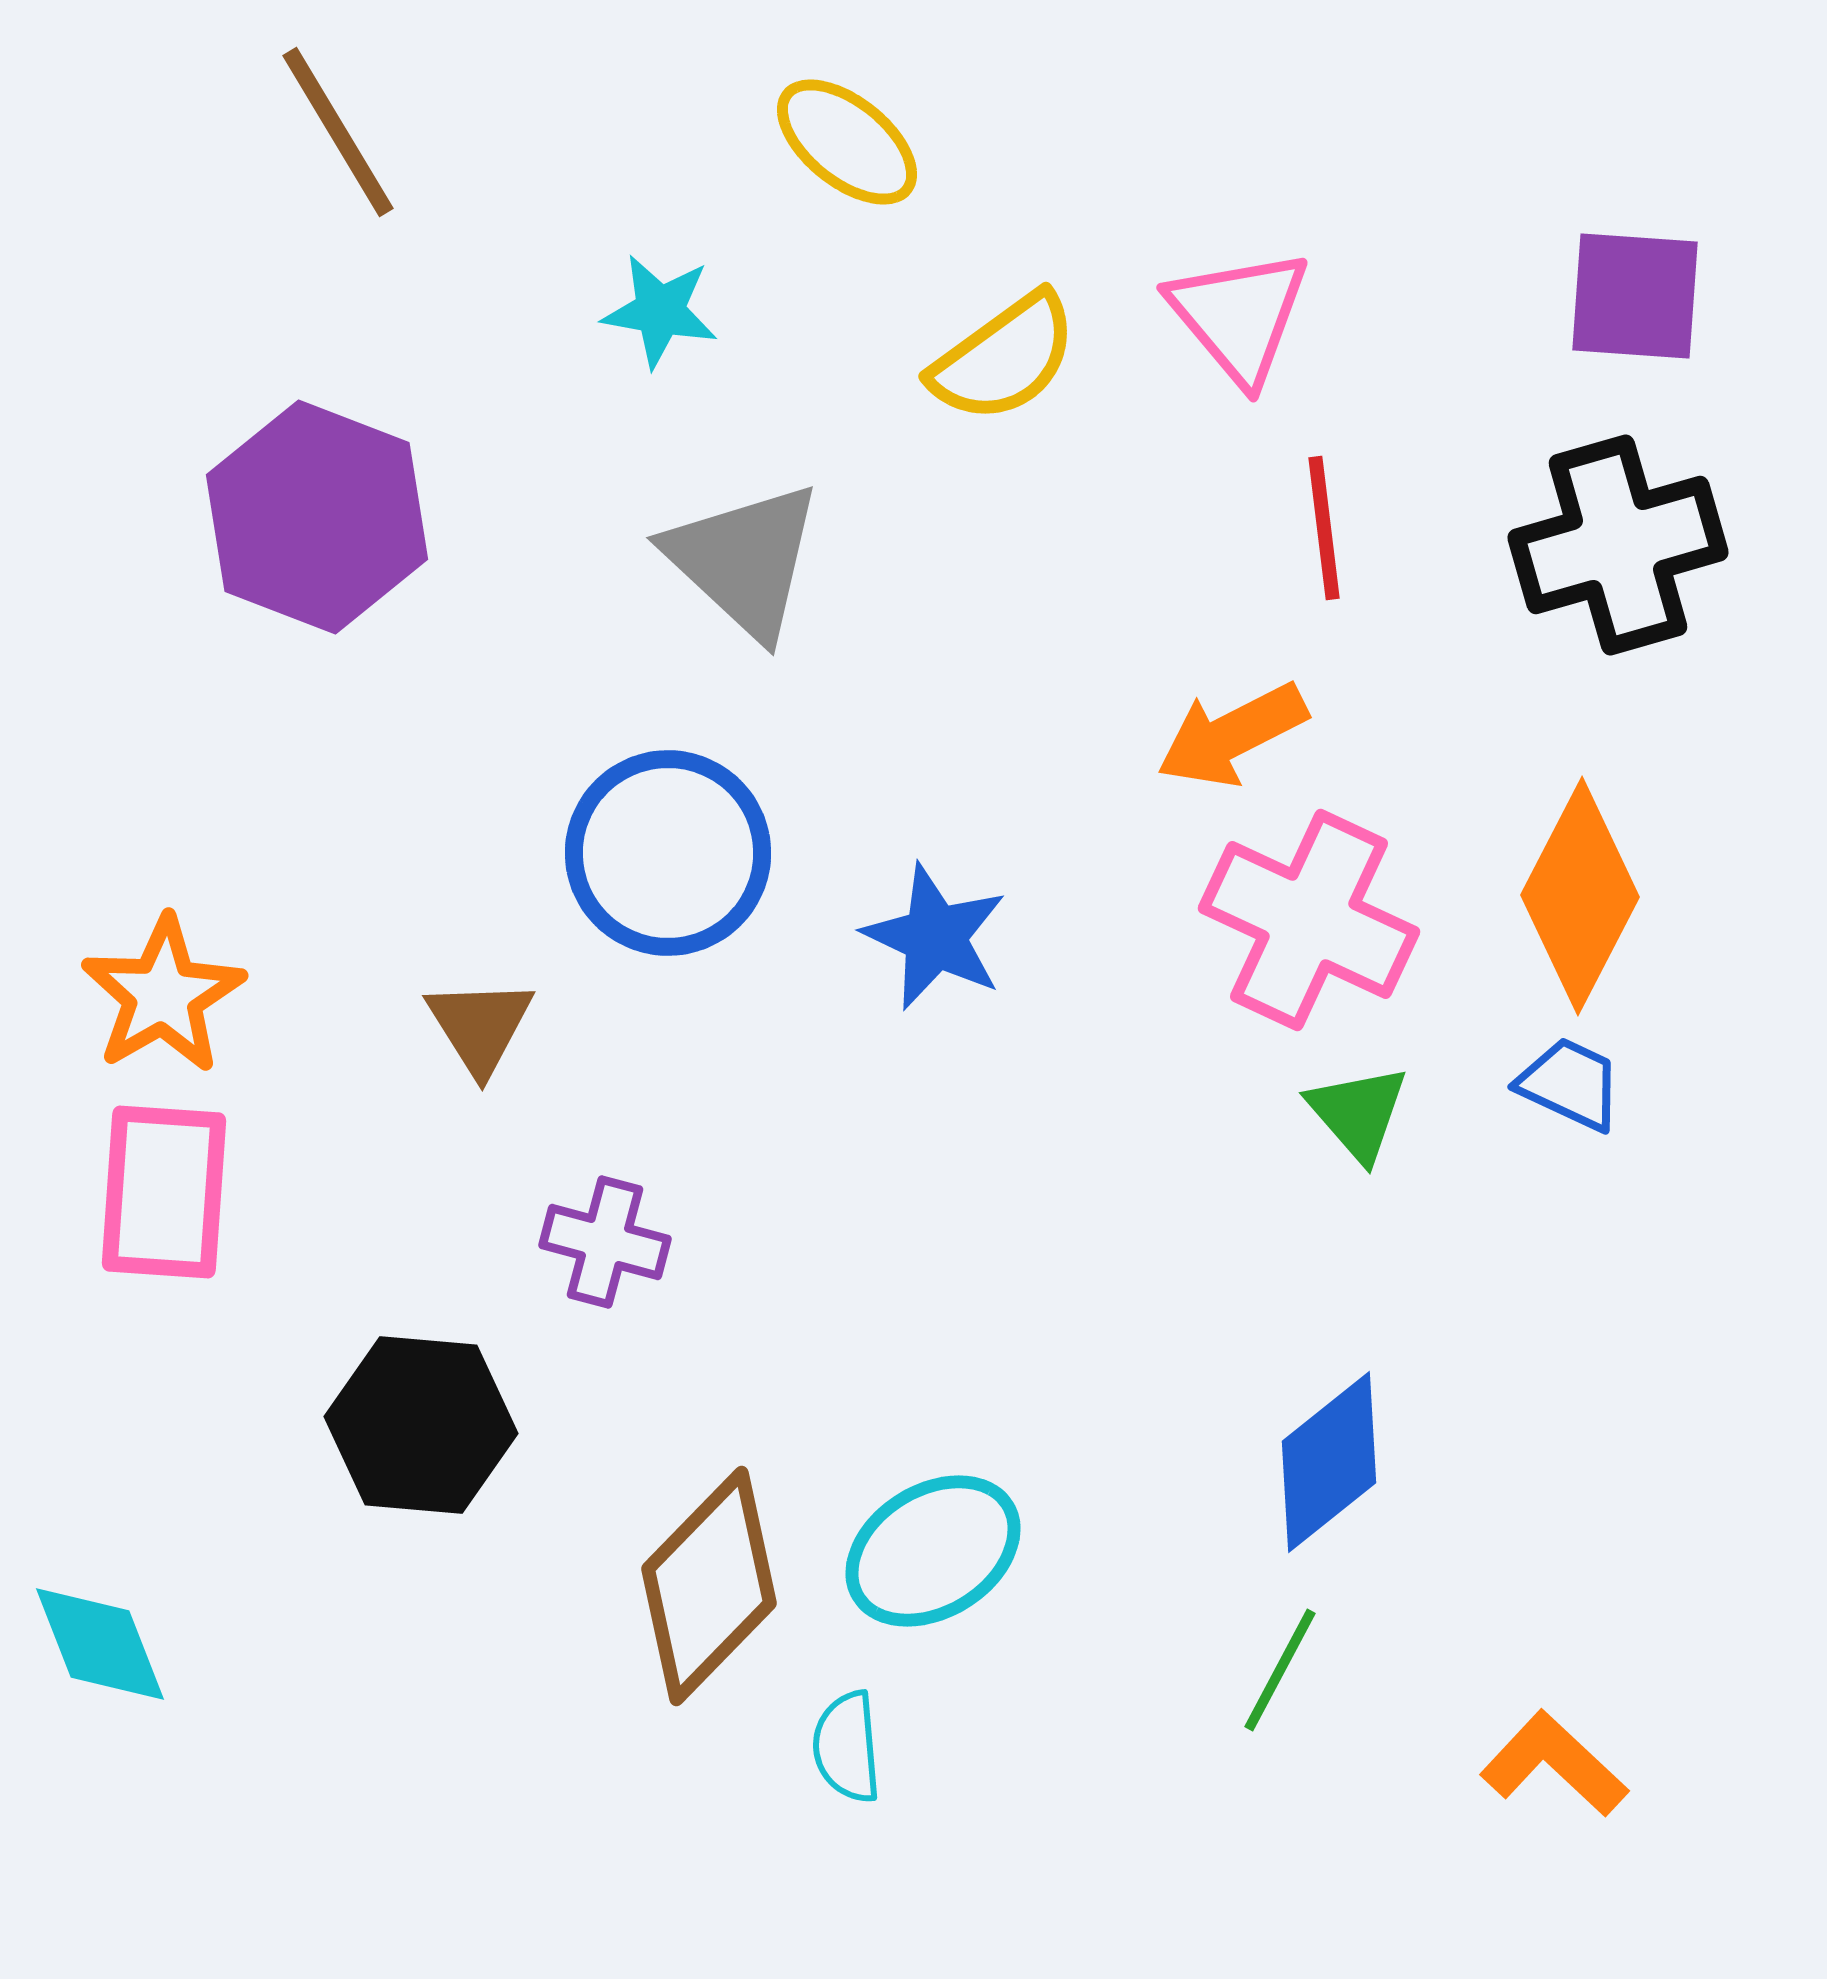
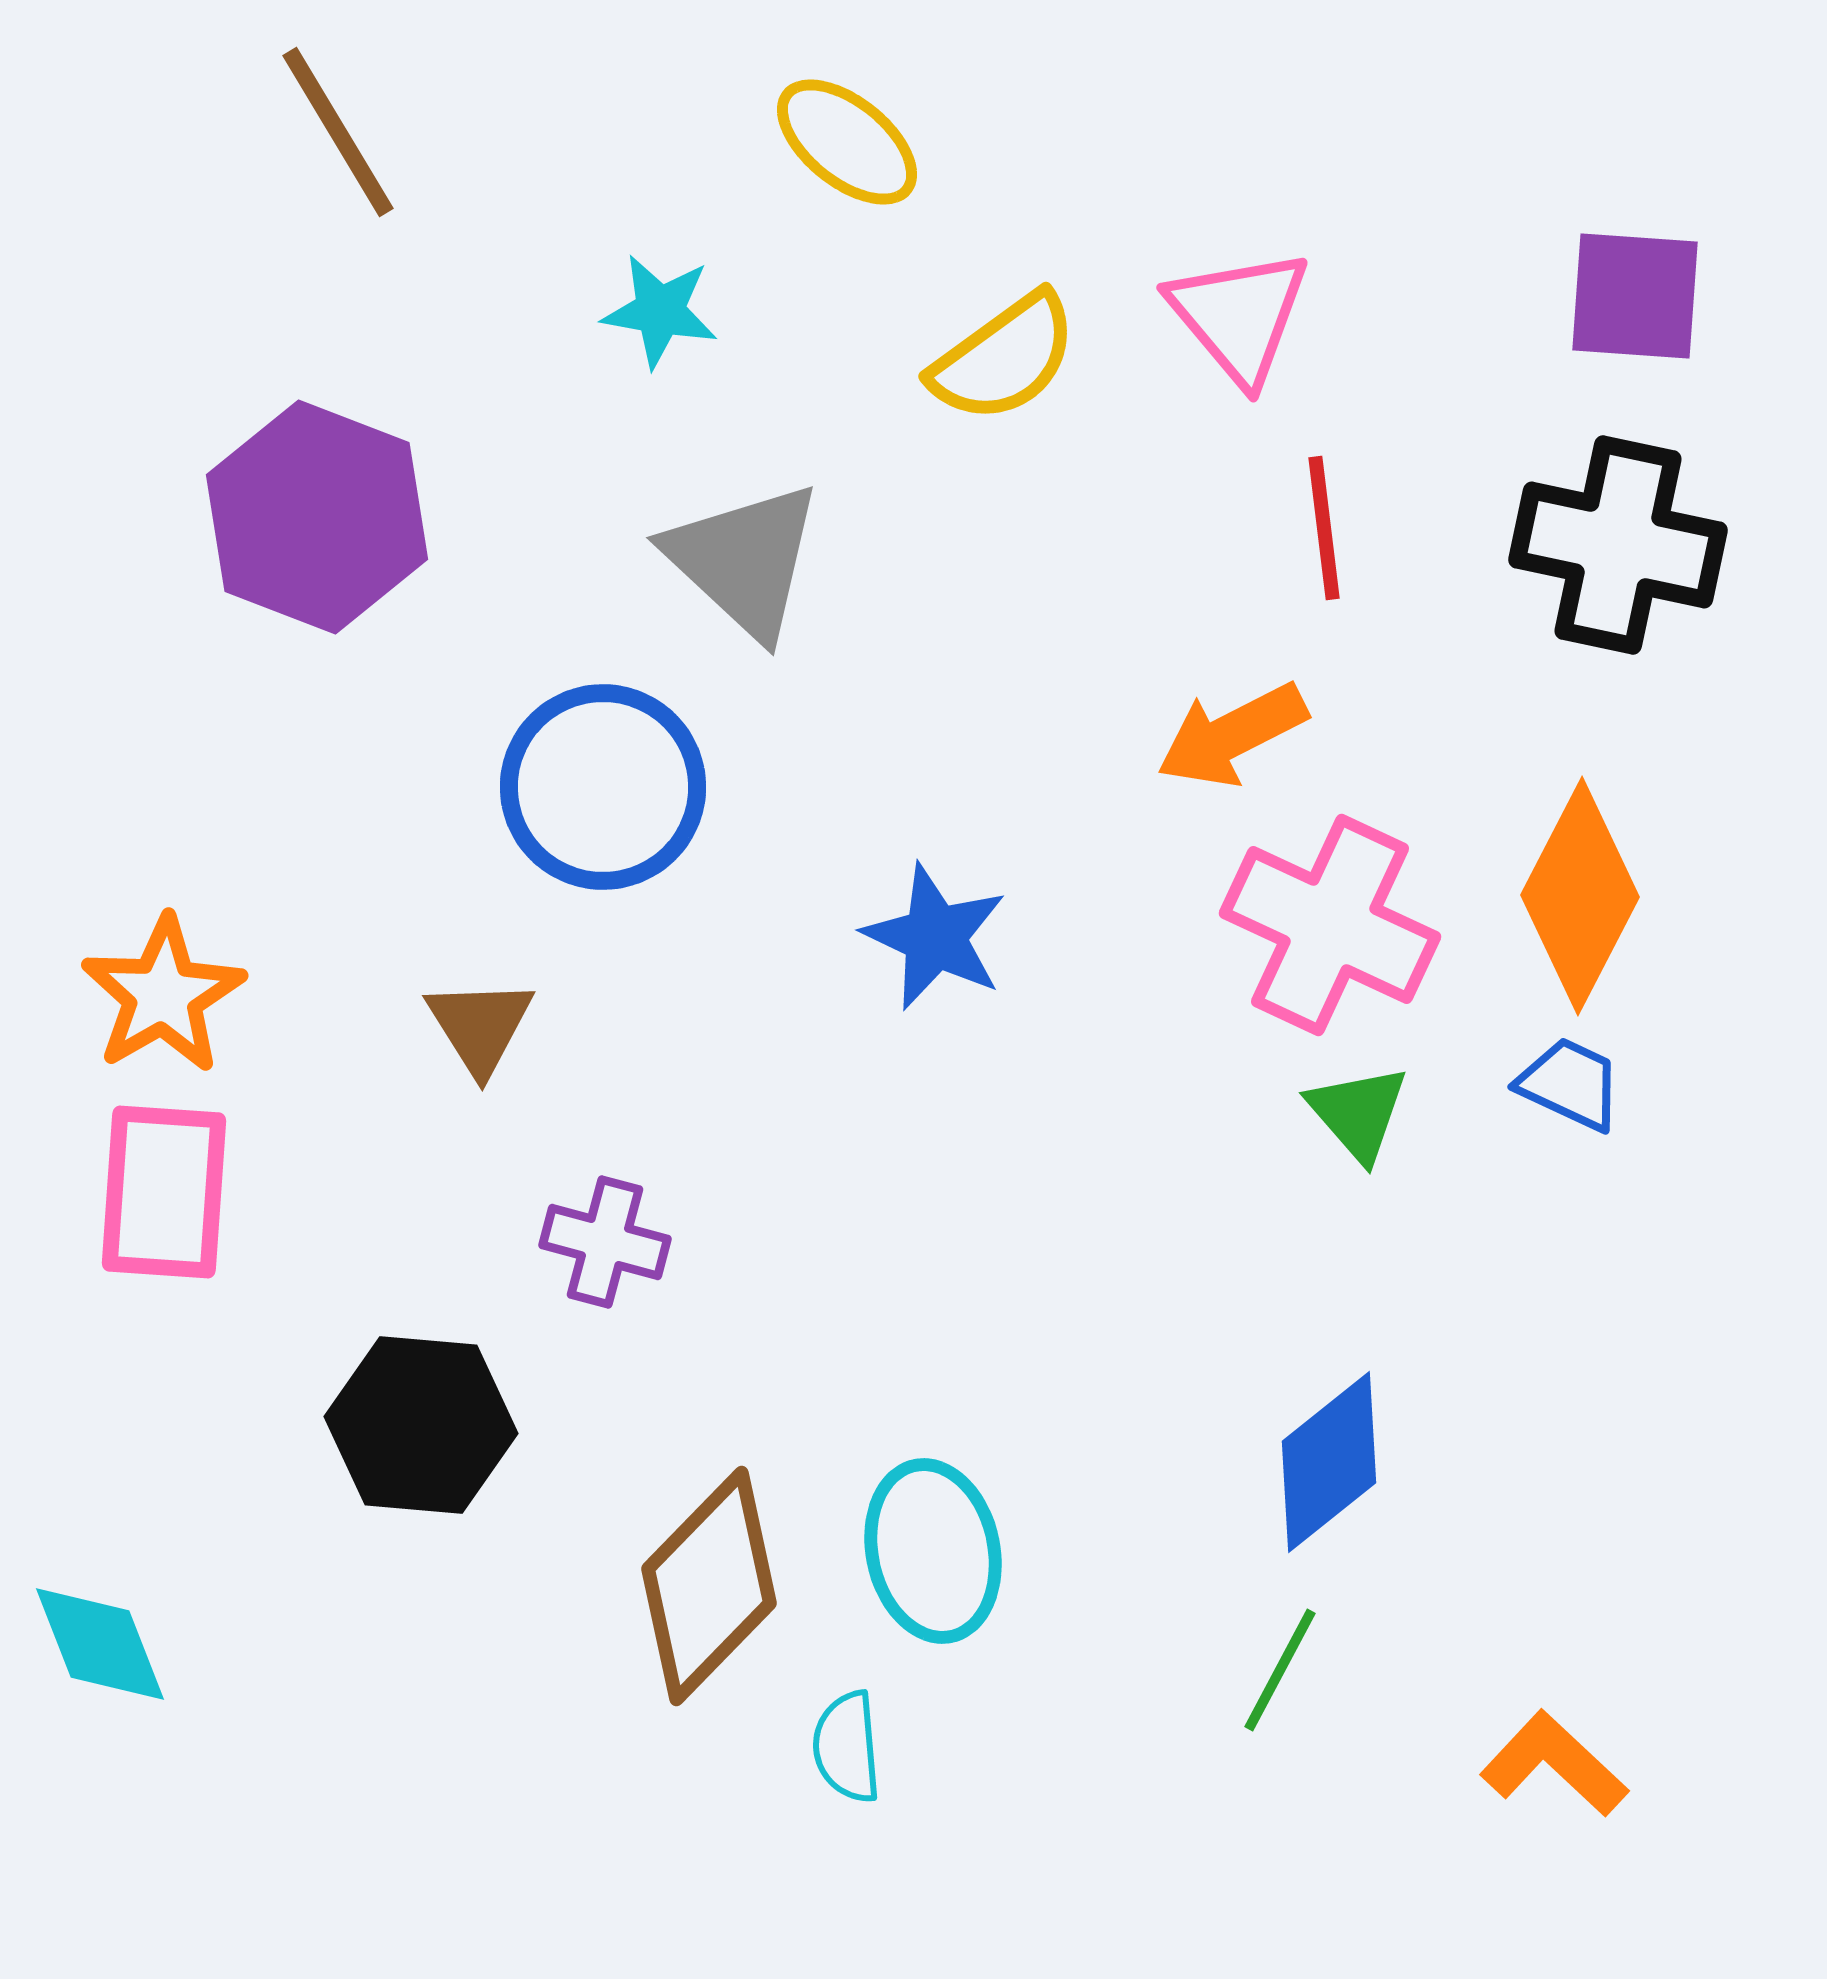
black cross: rotated 28 degrees clockwise
blue circle: moved 65 px left, 66 px up
pink cross: moved 21 px right, 5 px down
cyan ellipse: rotated 70 degrees counterclockwise
